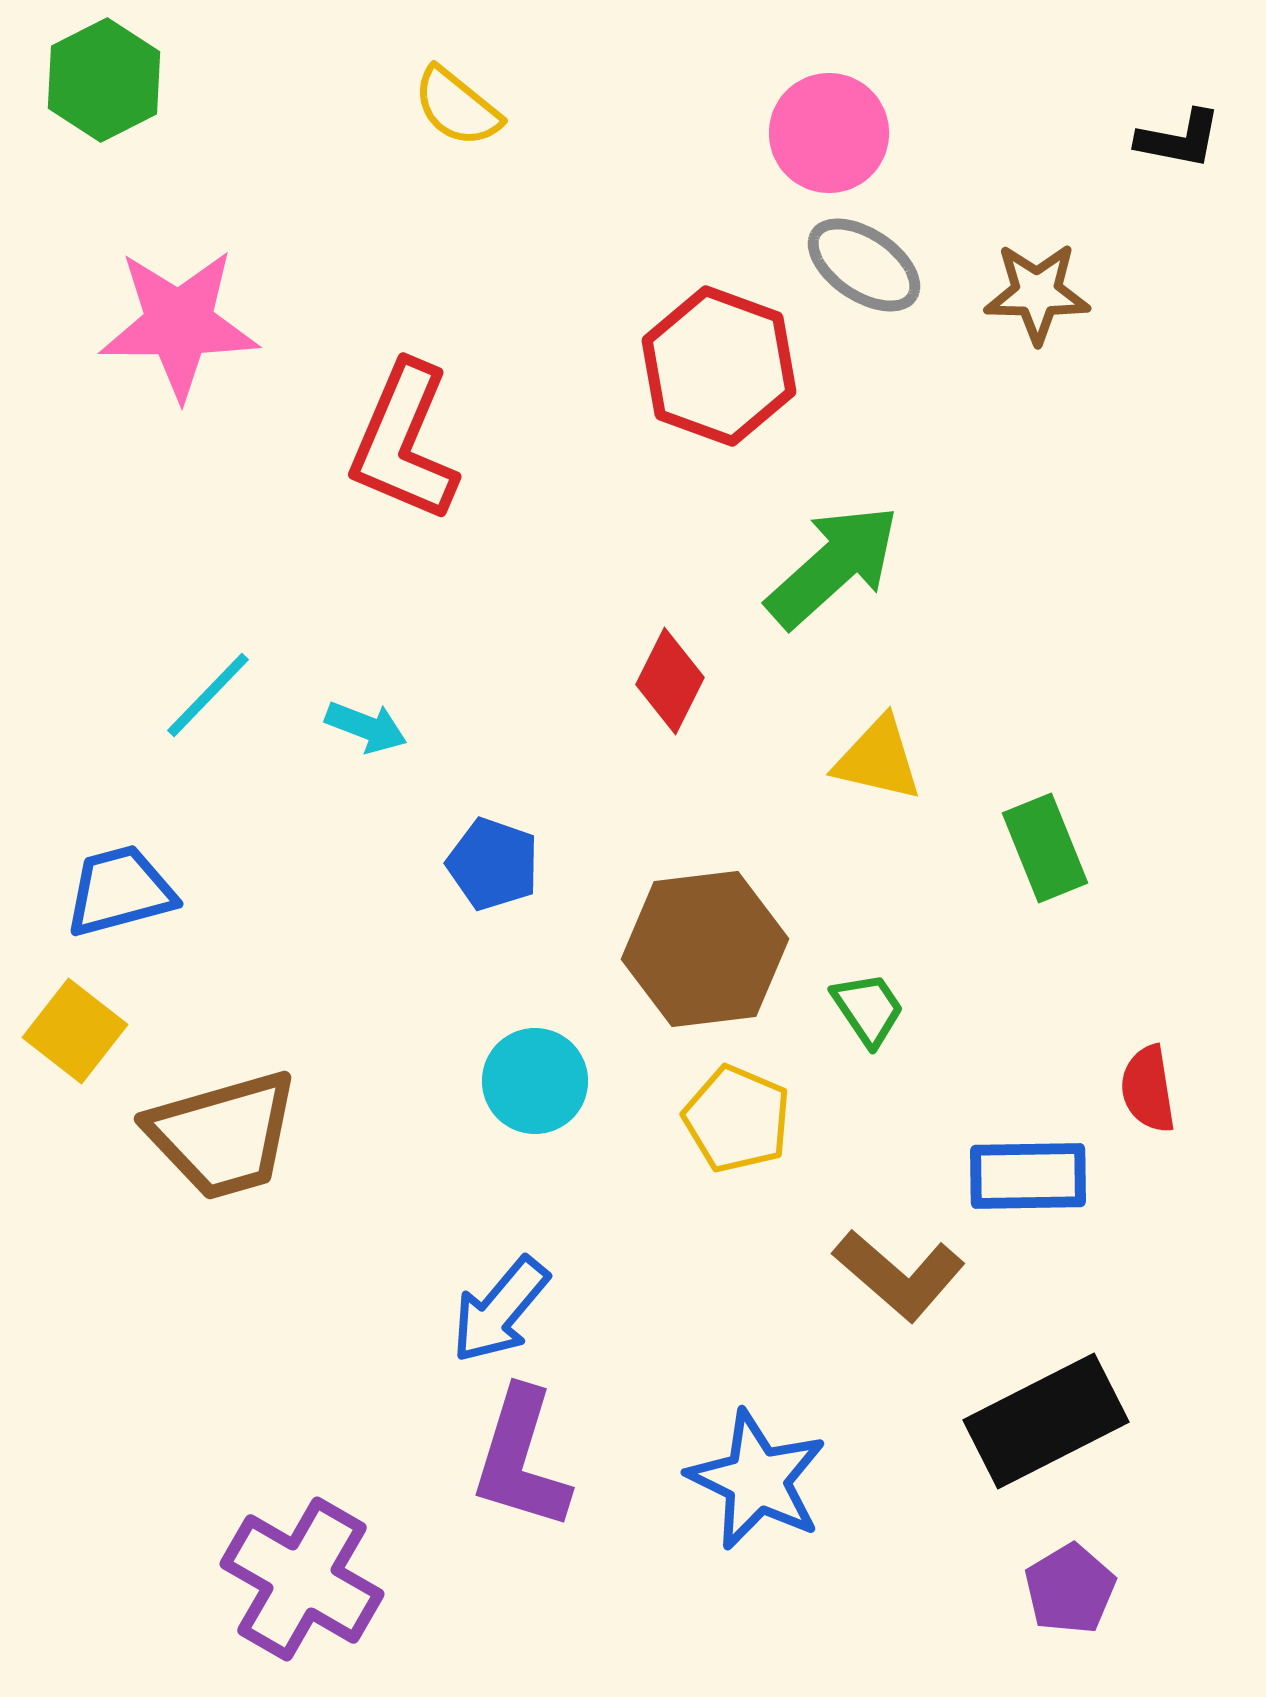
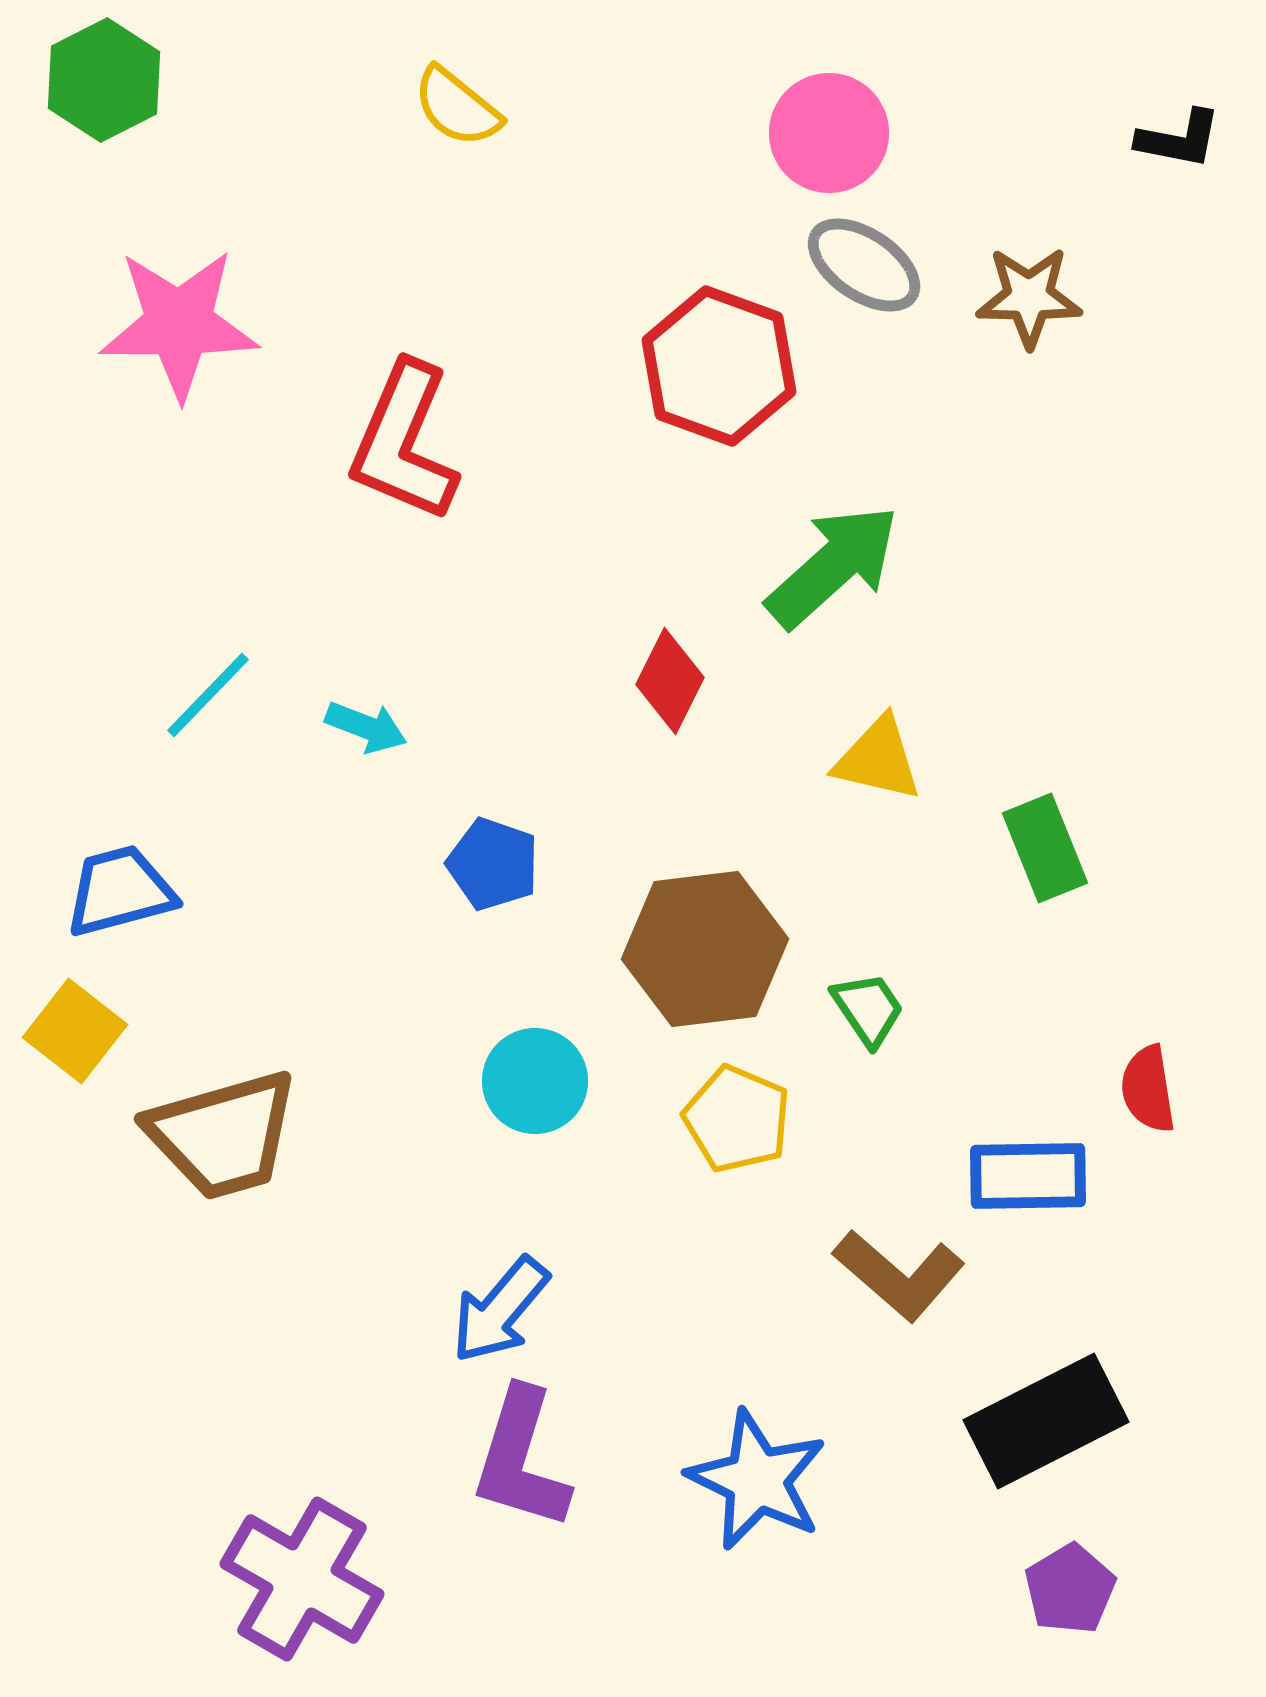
brown star: moved 8 px left, 4 px down
